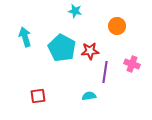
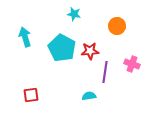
cyan star: moved 1 px left, 3 px down
red square: moved 7 px left, 1 px up
